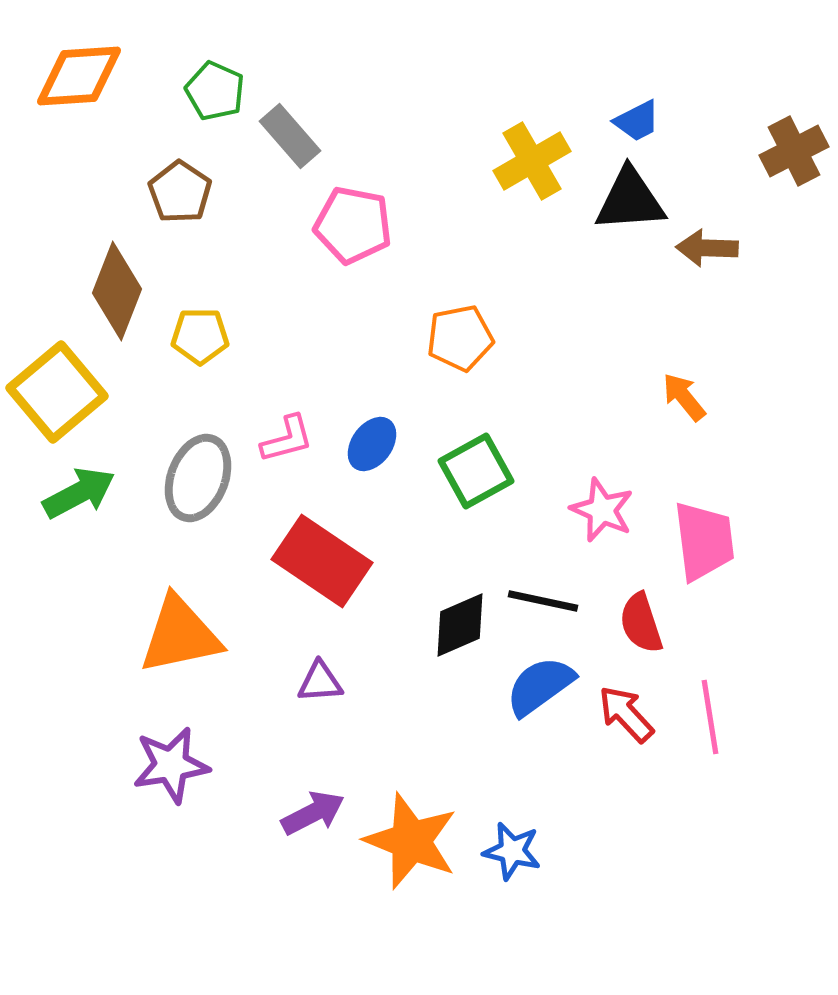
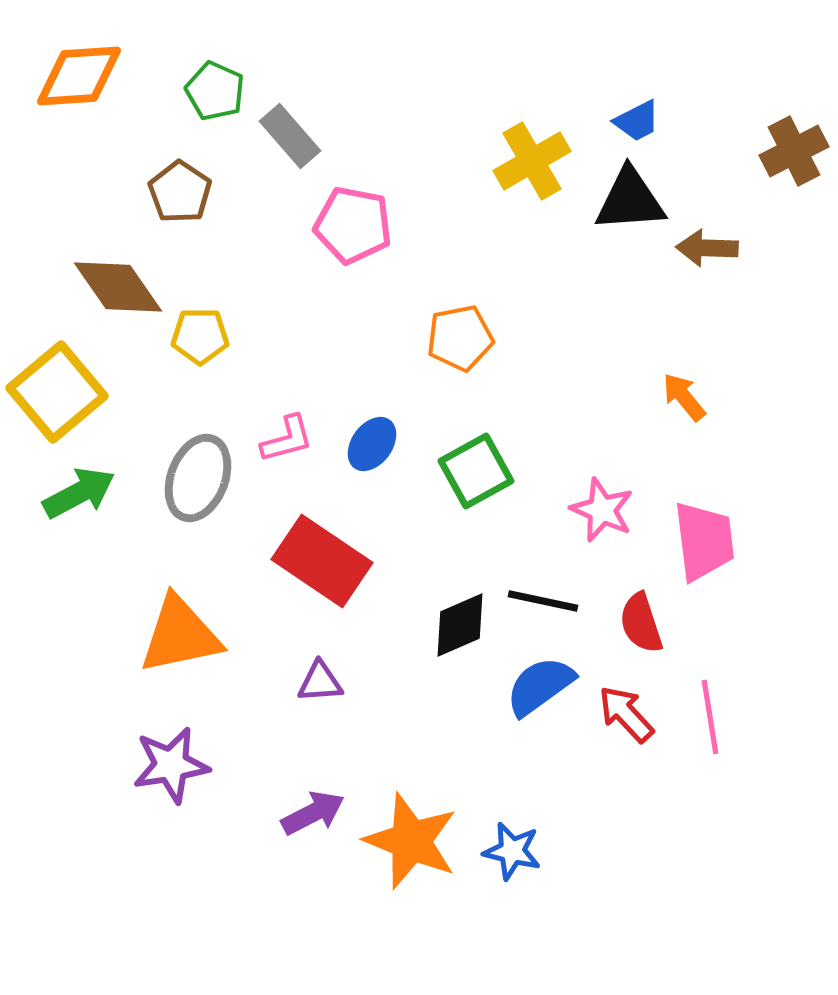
brown diamond: moved 1 px right, 4 px up; rotated 56 degrees counterclockwise
